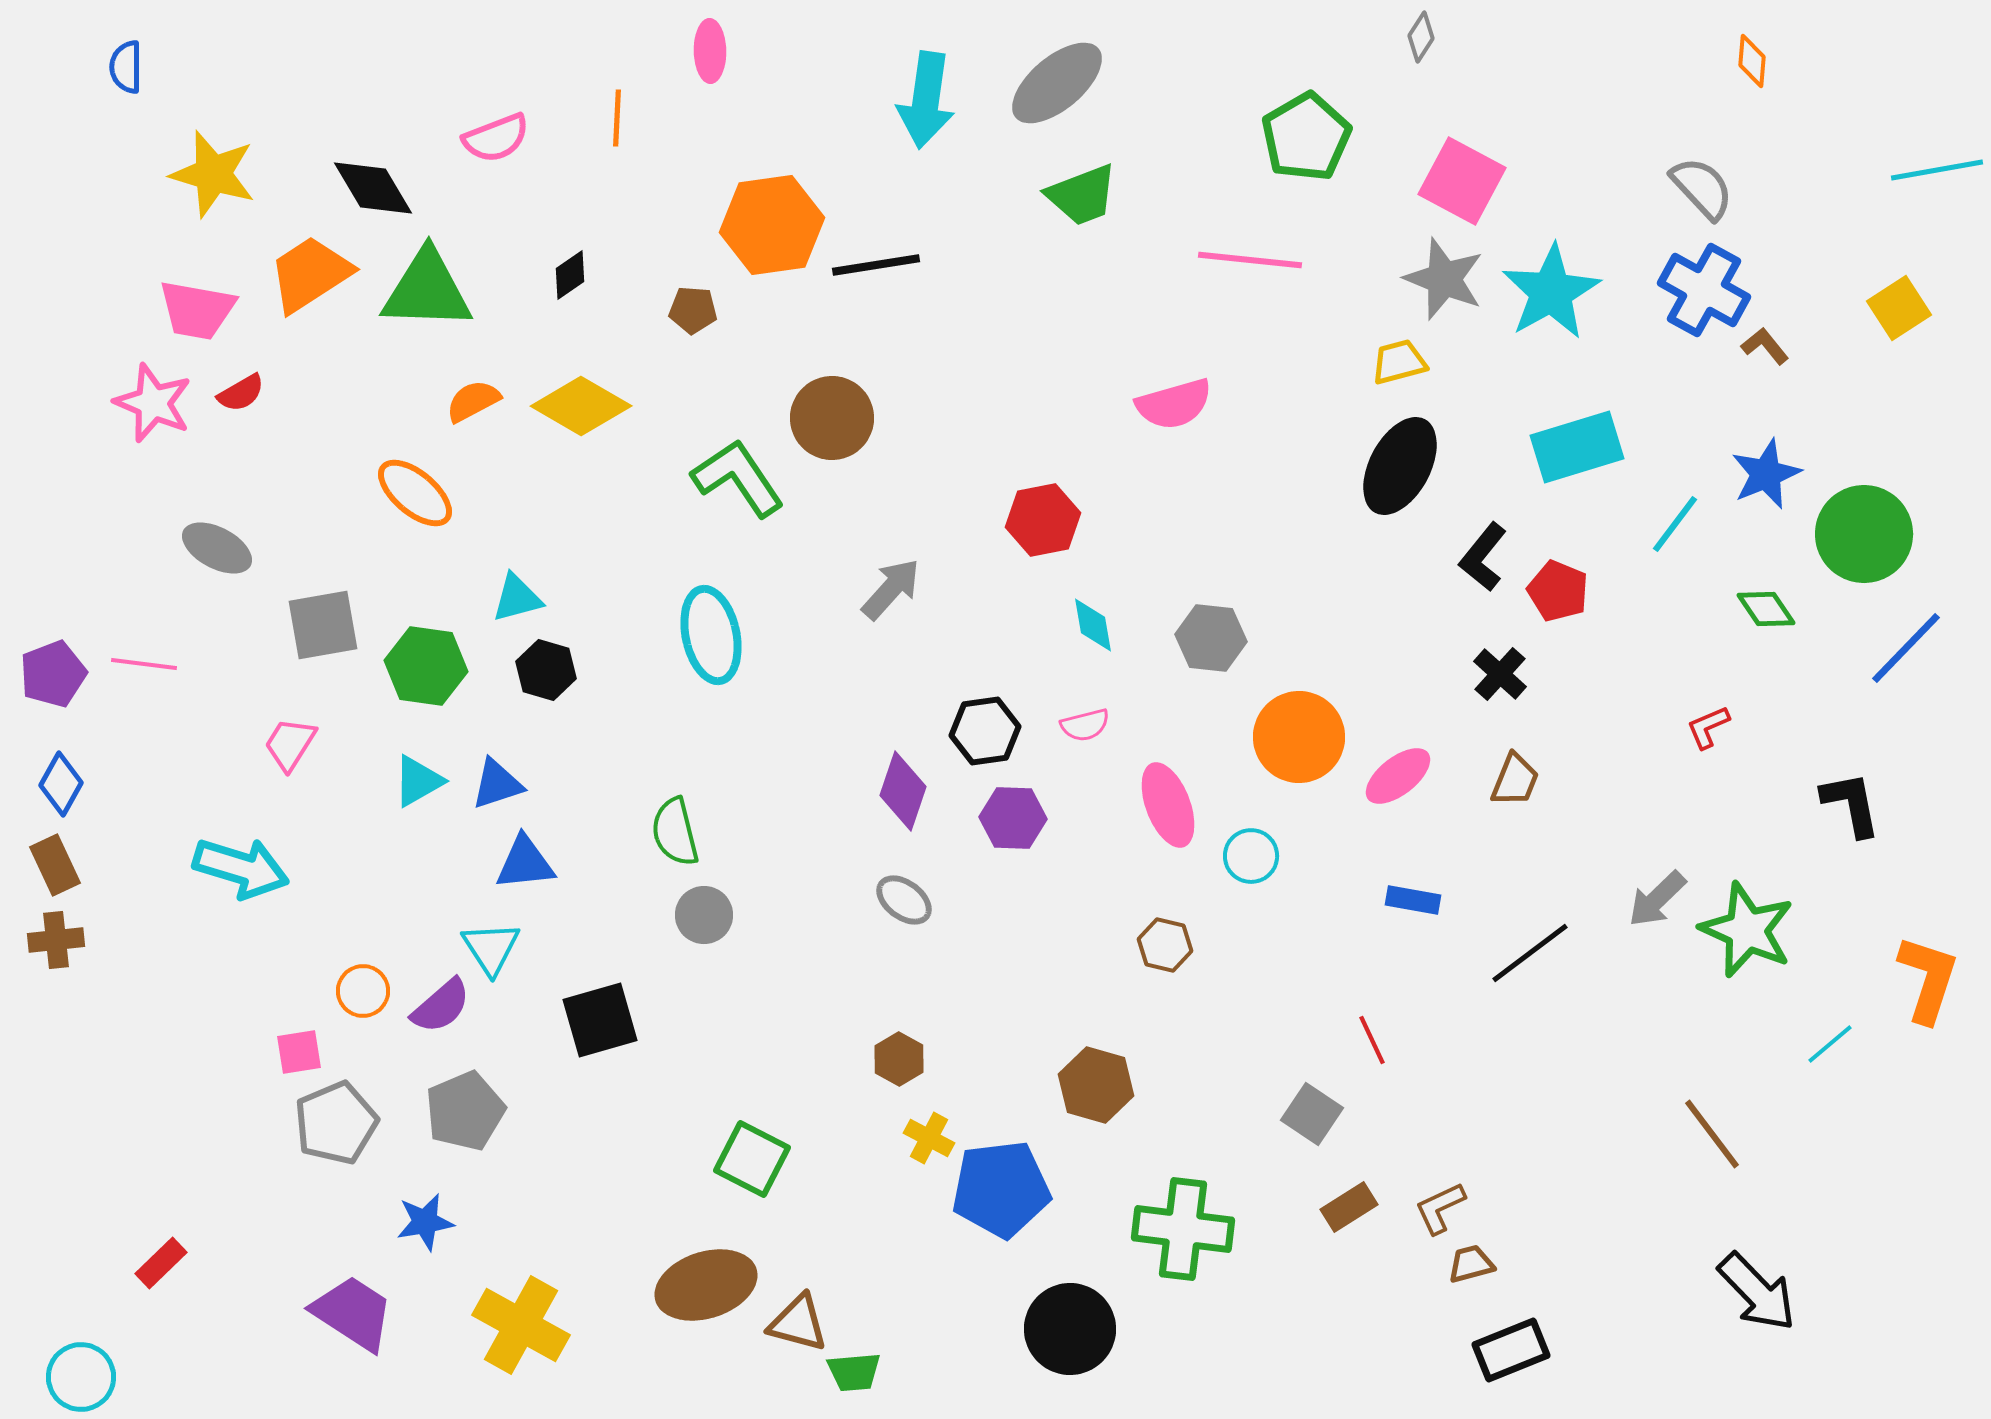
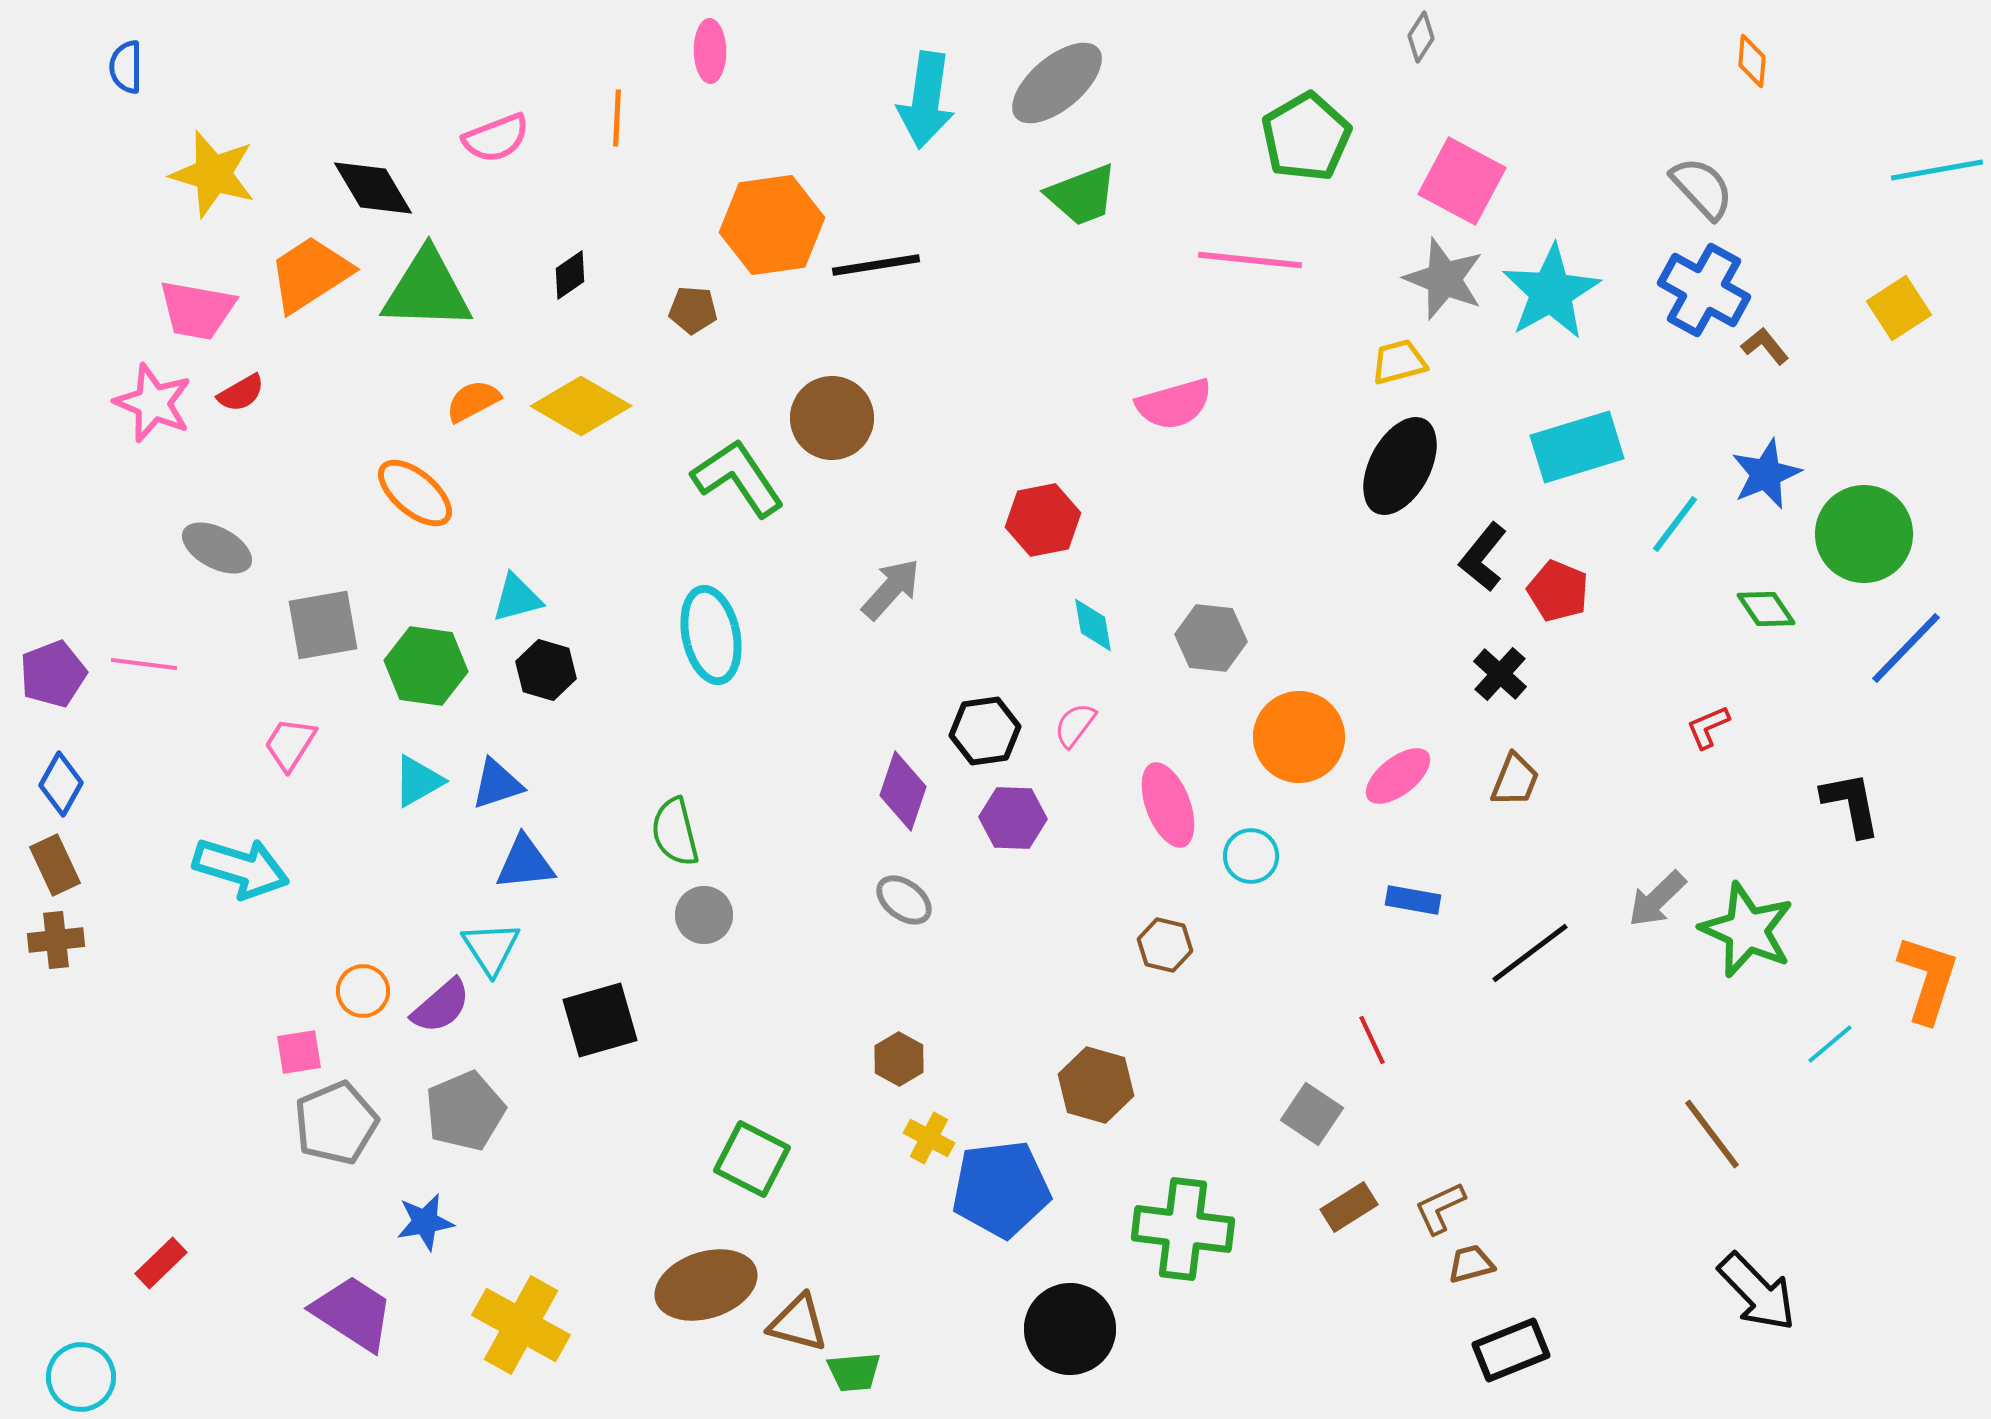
pink semicircle at (1085, 725): moved 10 px left; rotated 141 degrees clockwise
